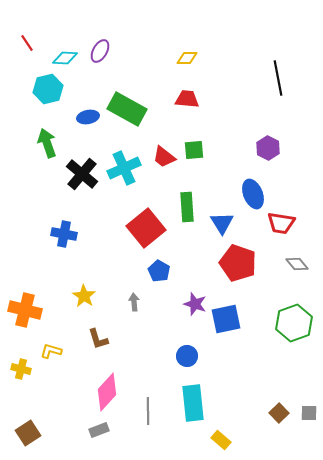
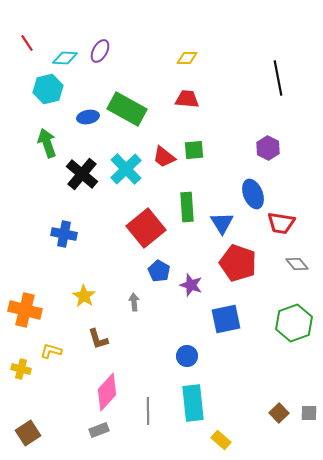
cyan cross at (124, 168): moved 2 px right, 1 px down; rotated 20 degrees counterclockwise
purple star at (195, 304): moved 4 px left, 19 px up
